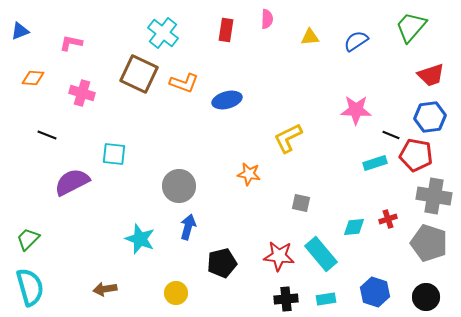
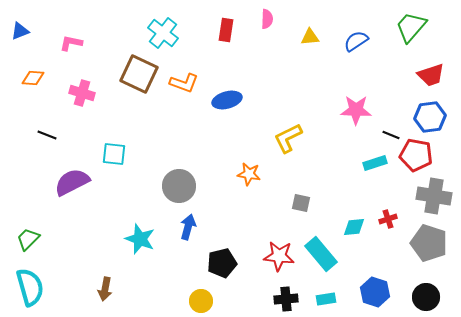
brown arrow at (105, 289): rotated 70 degrees counterclockwise
yellow circle at (176, 293): moved 25 px right, 8 px down
